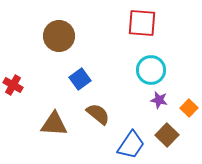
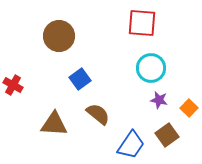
cyan circle: moved 2 px up
brown square: rotated 10 degrees clockwise
